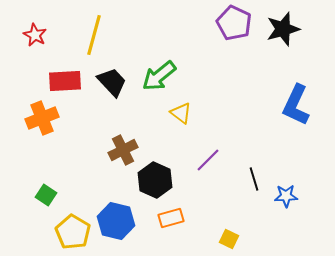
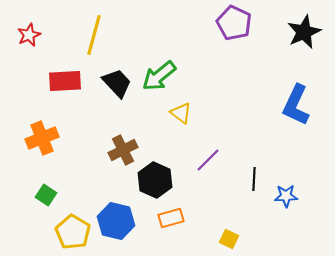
black star: moved 21 px right, 3 px down; rotated 8 degrees counterclockwise
red star: moved 6 px left; rotated 20 degrees clockwise
black trapezoid: moved 5 px right, 1 px down
orange cross: moved 20 px down
black line: rotated 20 degrees clockwise
